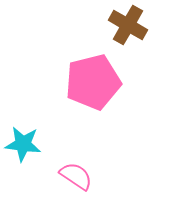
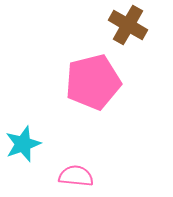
cyan star: rotated 27 degrees counterclockwise
pink semicircle: rotated 28 degrees counterclockwise
